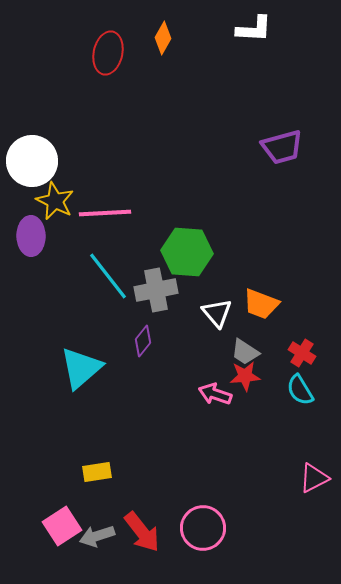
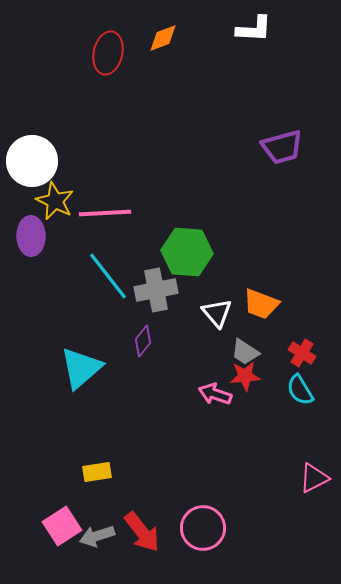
orange diamond: rotated 40 degrees clockwise
